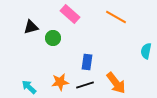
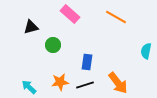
green circle: moved 7 px down
orange arrow: moved 2 px right
